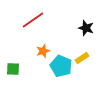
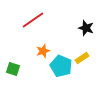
green square: rotated 16 degrees clockwise
